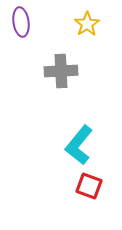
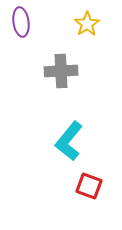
cyan L-shape: moved 10 px left, 4 px up
